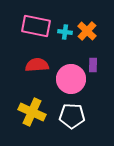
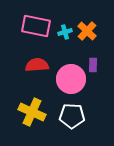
cyan cross: rotated 24 degrees counterclockwise
